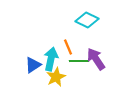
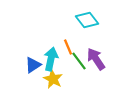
cyan diamond: rotated 25 degrees clockwise
green line: rotated 54 degrees clockwise
yellow star: moved 3 px left, 2 px down; rotated 18 degrees counterclockwise
